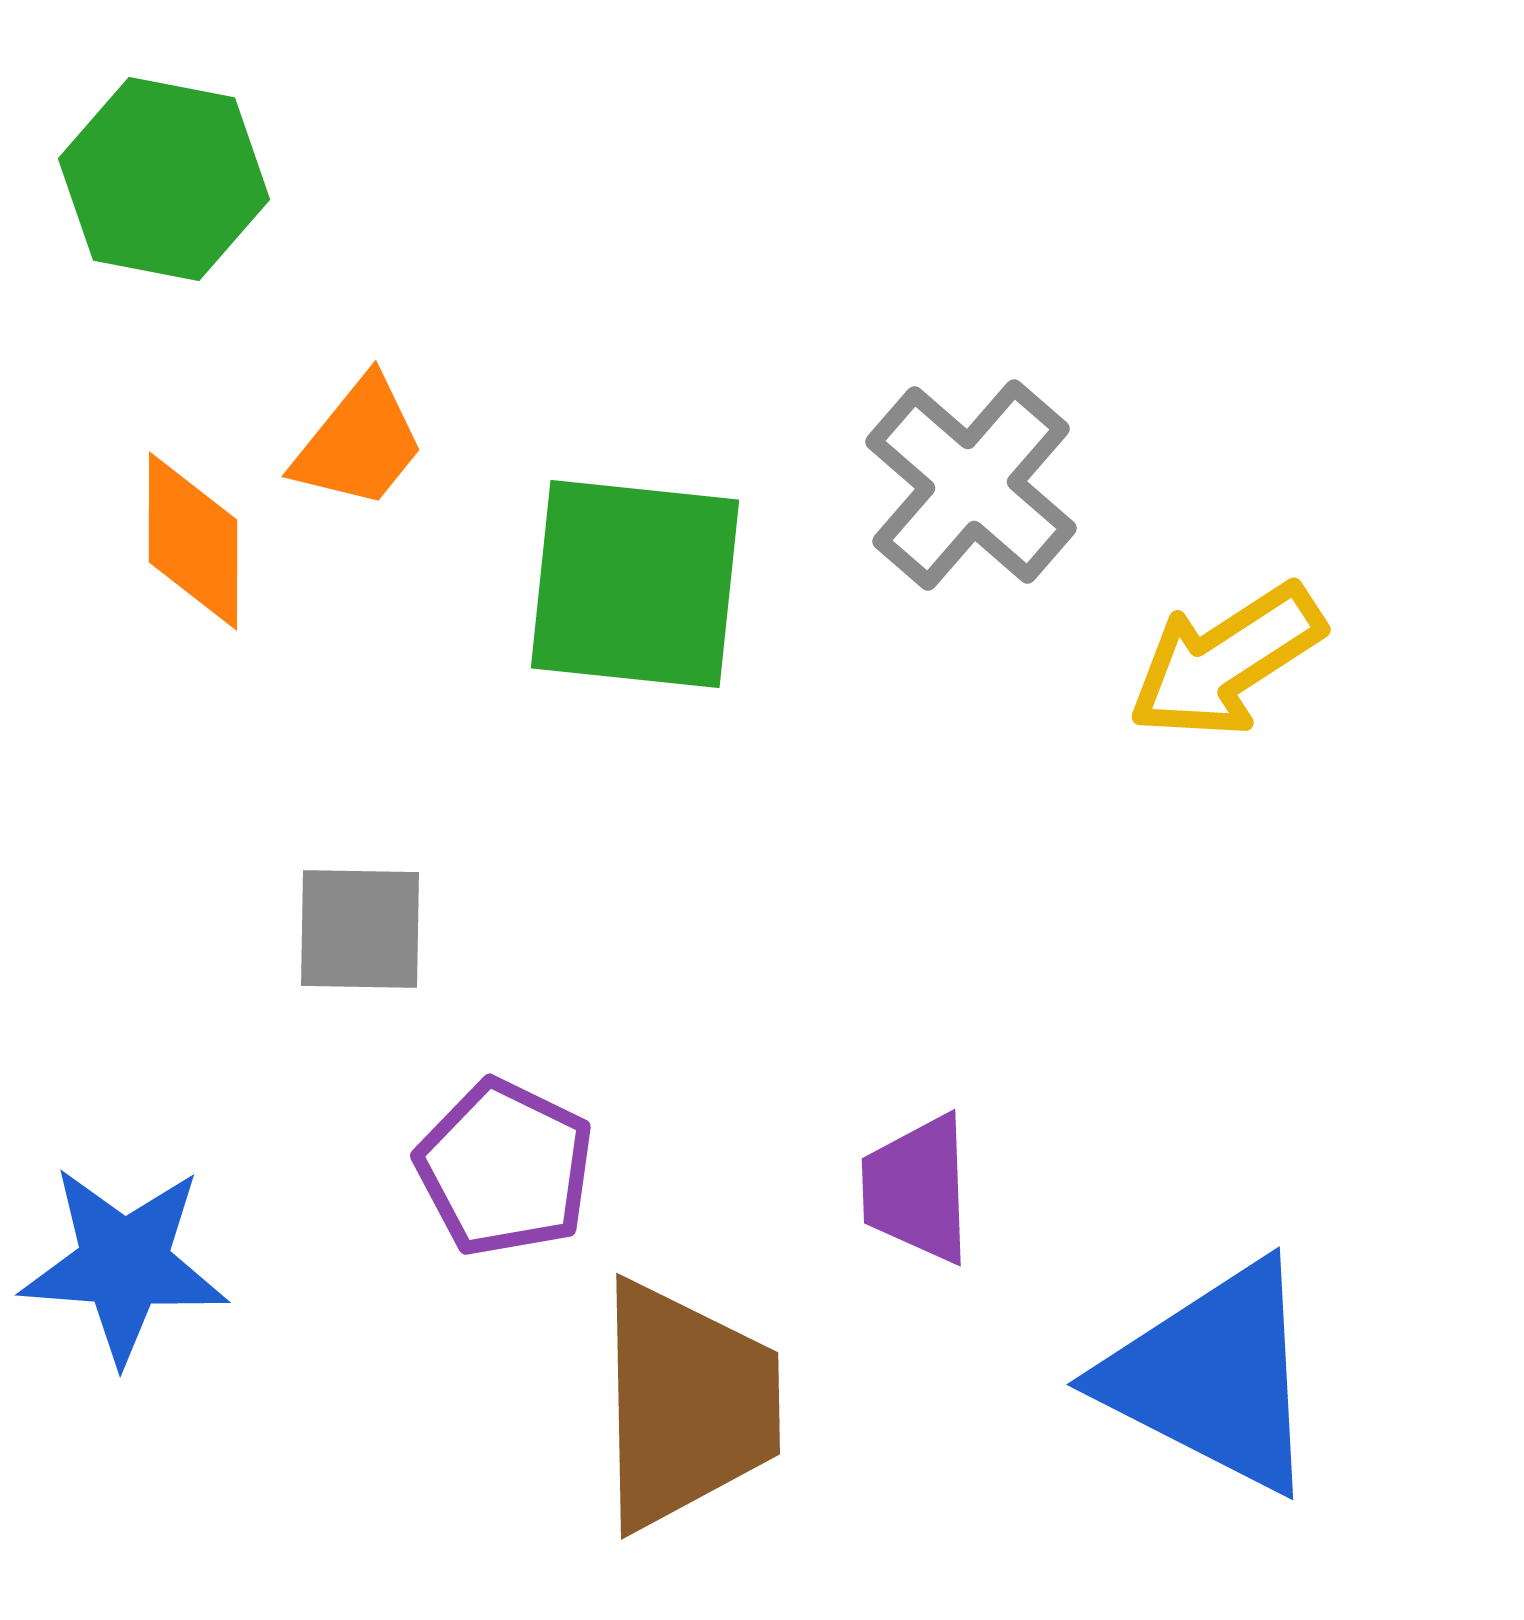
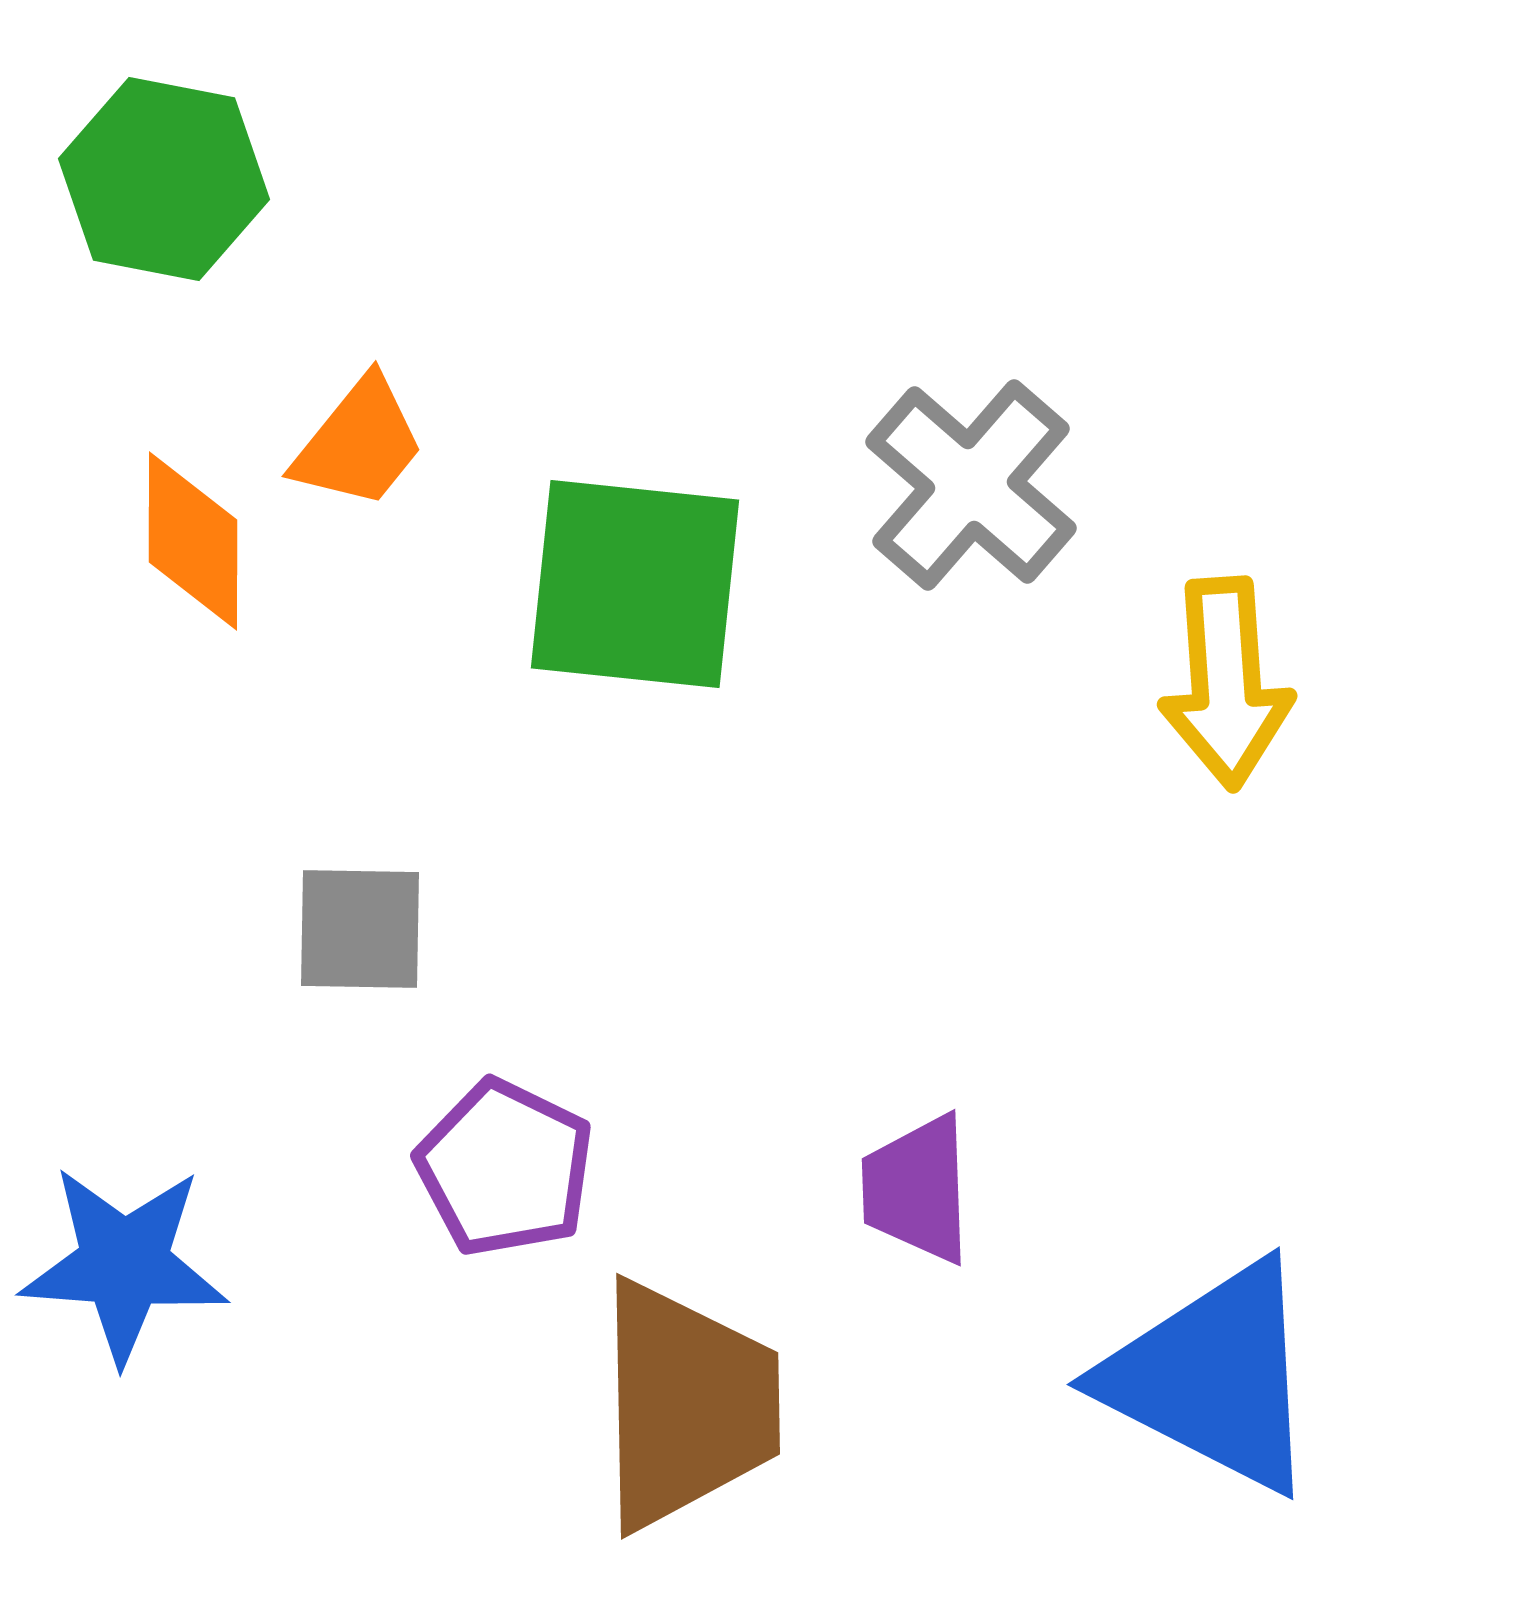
yellow arrow: moved 22 px down; rotated 61 degrees counterclockwise
